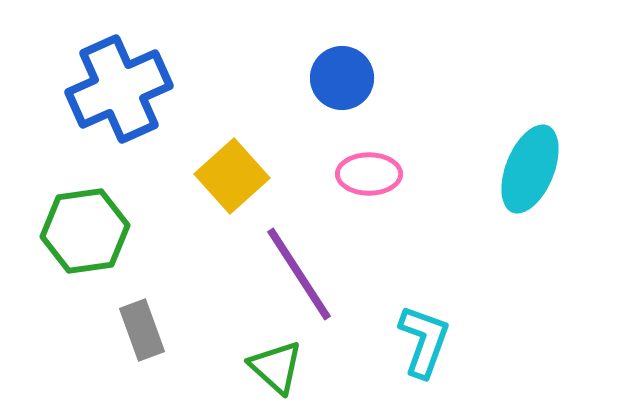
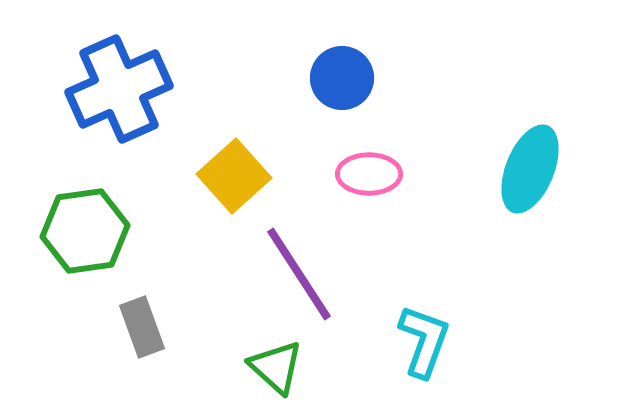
yellow square: moved 2 px right
gray rectangle: moved 3 px up
